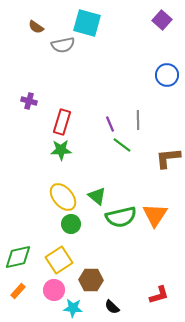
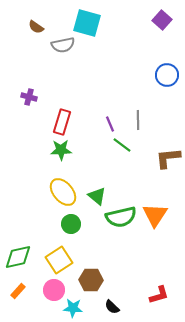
purple cross: moved 4 px up
yellow ellipse: moved 5 px up
